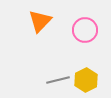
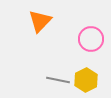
pink circle: moved 6 px right, 9 px down
gray line: rotated 25 degrees clockwise
